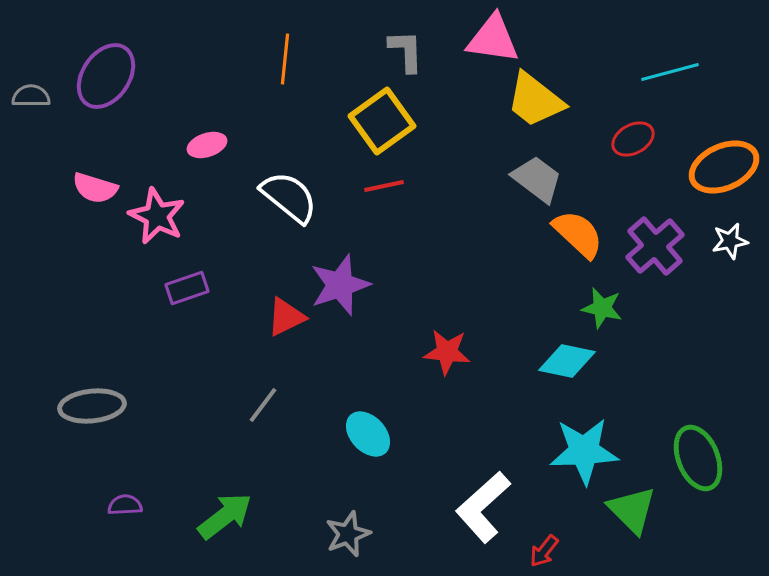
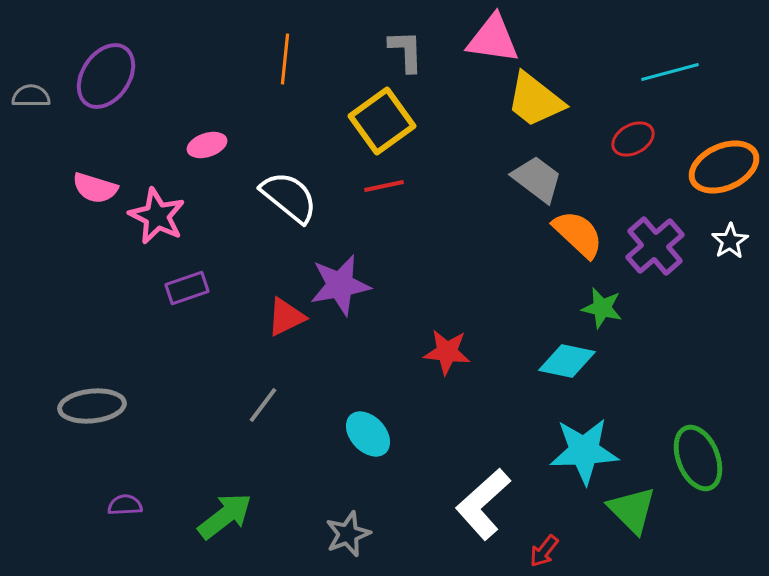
white star: rotated 21 degrees counterclockwise
purple star: rotated 8 degrees clockwise
white L-shape: moved 3 px up
